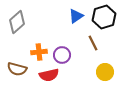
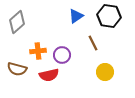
black hexagon: moved 5 px right, 1 px up; rotated 25 degrees clockwise
orange cross: moved 1 px left, 1 px up
